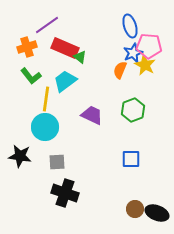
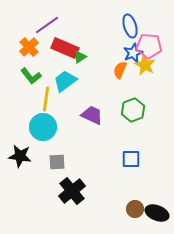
orange cross: moved 2 px right; rotated 24 degrees counterclockwise
green triangle: rotated 48 degrees clockwise
cyan circle: moved 2 px left
black cross: moved 7 px right, 2 px up; rotated 32 degrees clockwise
